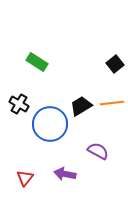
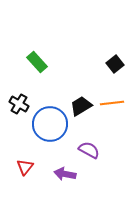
green rectangle: rotated 15 degrees clockwise
purple semicircle: moved 9 px left, 1 px up
red triangle: moved 11 px up
